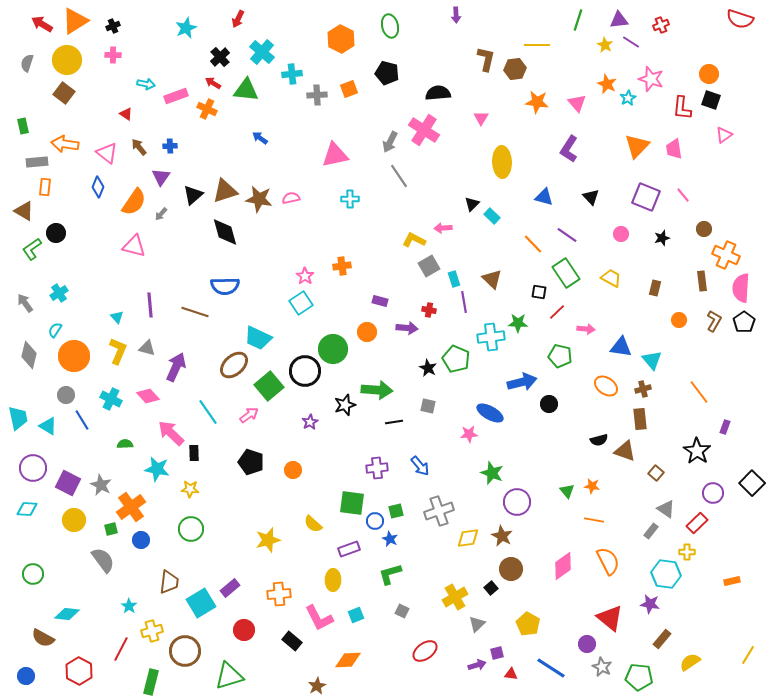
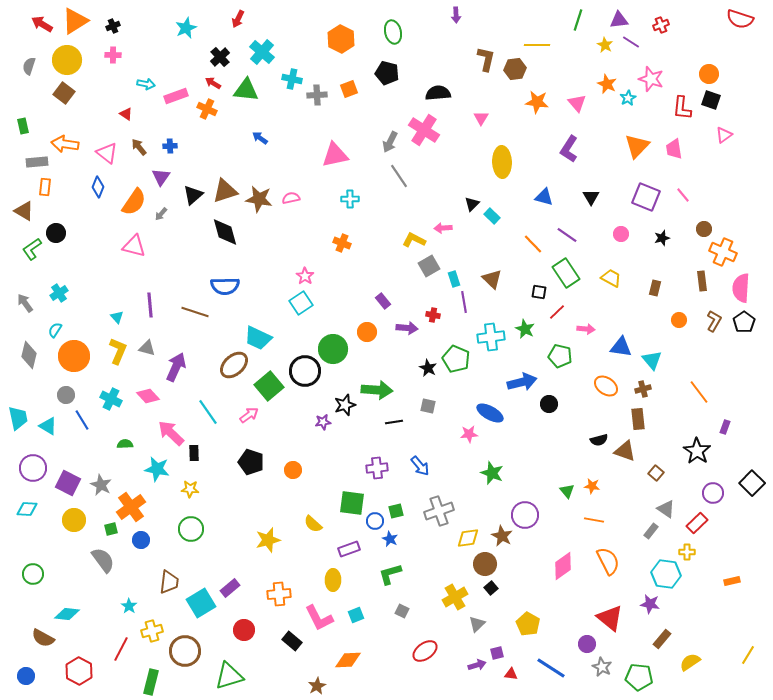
green ellipse at (390, 26): moved 3 px right, 6 px down
gray semicircle at (27, 63): moved 2 px right, 3 px down
cyan cross at (292, 74): moved 5 px down; rotated 18 degrees clockwise
black triangle at (591, 197): rotated 12 degrees clockwise
orange cross at (726, 255): moved 3 px left, 3 px up
orange cross at (342, 266): moved 23 px up; rotated 30 degrees clockwise
purple rectangle at (380, 301): moved 3 px right; rotated 35 degrees clockwise
red cross at (429, 310): moved 4 px right, 5 px down
green star at (518, 323): moved 7 px right, 6 px down; rotated 24 degrees clockwise
brown rectangle at (640, 419): moved 2 px left
purple star at (310, 422): moved 13 px right; rotated 21 degrees clockwise
purple circle at (517, 502): moved 8 px right, 13 px down
brown circle at (511, 569): moved 26 px left, 5 px up
